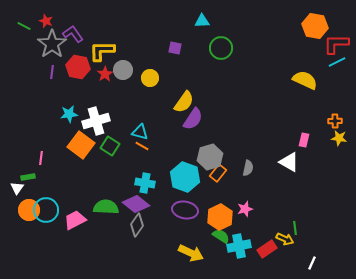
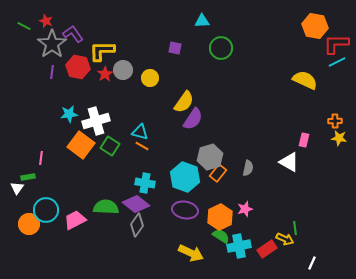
orange circle at (29, 210): moved 14 px down
